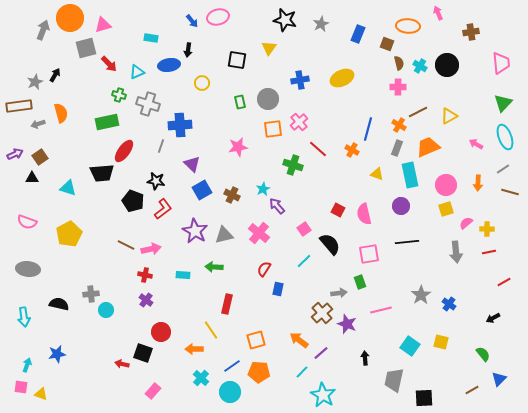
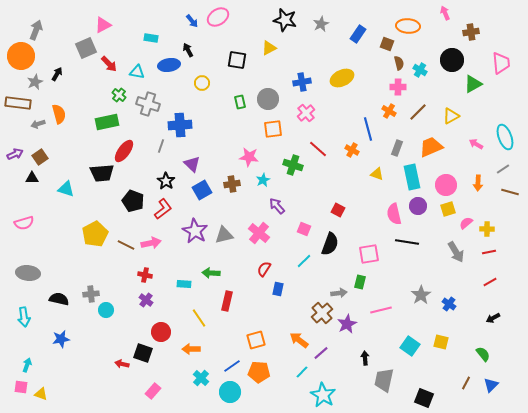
pink arrow at (438, 13): moved 7 px right
pink ellipse at (218, 17): rotated 20 degrees counterclockwise
orange circle at (70, 18): moved 49 px left, 38 px down
pink triangle at (103, 25): rotated 12 degrees counterclockwise
gray arrow at (43, 30): moved 7 px left
blue rectangle at (358, 34): rotated 12 degrees clockwise
gray square at (86, 48): rotated 10 degrees counterclockwise
yellow triangle at (269, 48): rotated 28 degrees clockwise
black arrow at (188, 50): rotated 144 degrees clockwise
black circle at (447, 65): moved 5 px right, 5 px up
cyan cross at (420, 66): moved 4 px down
cyan triangle at (137, 72): rotated 35 degrees clockwise
black arrow at (55, 75): moved 2 px right, 1 px up
blue cross at (300, 80): moved 2 px right, 2 px down
green cross at (119, 95): rotated 24 degrees clockwise
green triangle at (503, 103): moved 30 px left, 19 px up; rotated 18 degrees clockwise
brown rectangle at (19, 106): moved 1 px left, 3 px up; rotated 15 degrees clockwise
brown line at (418, 112): rotated 18 degrees counterclockwise
orange semicircle at (61, 113): moved 2 px left, 1 px down
yellow triangle at (449, 116): moved 2 px right
pink cross at (299, 122): moved 7 px right, 9 px up
orange cross at (399, 125): moved 10 px left, 14 px up
blue line at (368, 129): rotated 30 degrees counterclockwise
pink star at (238, 147): moved 11 px right, 10 px down; rotated 18 degrees clockwise
orange trapezoid at (428, 147): moved 3 px right
cyan rectangle at (410, 175): moved 2 px right, 2 px down
black star at (156, 181): moved 10 px right; rotated 24 degrees clockwise
cyan triangle at (68, 188): moved 2 px left, 1 px down
cyan star at (263, 189): moved 9 px up
brown cross at (232, 195): moved 11 px up; rotated 35 degrees counterclockwise
purple circle at (401, 206): moved 17 px right
yellow square at (446, 209): moved 2 px right
pink semicircle at (364, 214): moved 30 px right
pink semicircle at (27, 222): moved 3 px left, 1 px down; rotated 36 degrees counterclockwise
pink square at (304, 229): rotated 32 degrees counterclockwise
yellow pentagon at (69, 234): moved 26 px right
black line at (407, 242): rotated 15 degrees clockwise
black semicircle at (330, 244): rotated 60 degrees clockwise
pink arrow at (151, 249): moved 6 px up
gray arrow at (456, 252): rotated 25 degrees counterclockwise
green arrow at (214, 267): moved 3 px left, 6 px down
gray ellipse at (28, 269): moved 4 px down
cyan rectangle at (183, 275): moved 1 px right, 9 px down
green rectangle at (360, 282): rotated 32 degrees clockwise
red line at (504, 282): moved 14 px left
black semicircle at (59, 304): moved 5 px up
red rectangle at (227, 304): moved 3 px up
purple star at (347, 324): rotated 24 degrees clockwise
yellow line at (211, 330): moved 12 px left, 12 px up
orange arrow at (194, 349): moved 3 px left
blue star at (57, 354): moved 4 px right, 15 px up
blue triangle at (499, 379): moved 8 px left, 6 px down
gray trapezoid at (394, 380): moved 10 px left
brown line at (472, 390): moved 6 px left, 7 px up; rotated 32 degrees counterclockwise
black square at (424, 398): rotated 24 degrees clockwise
